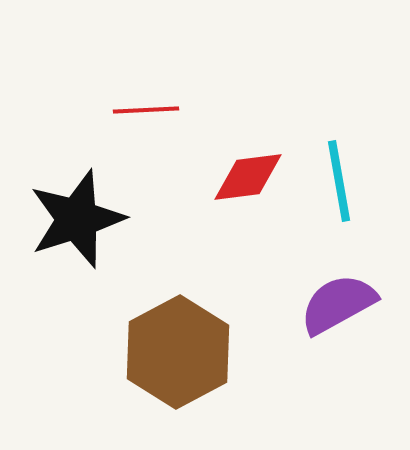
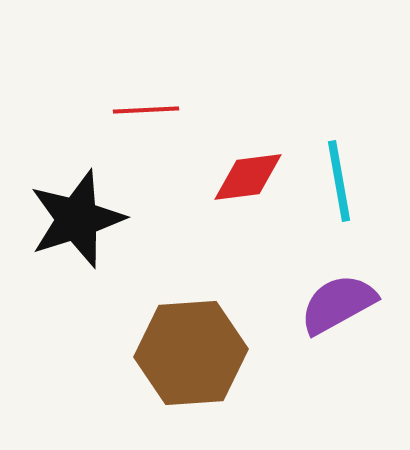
brown hexagon: moved 13 px right, 1 px down; rotated 24 degrees clockwise
